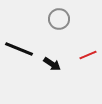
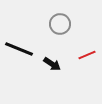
gray circle: moved 1 px right, 5 px down
red line: moved 1 px left
